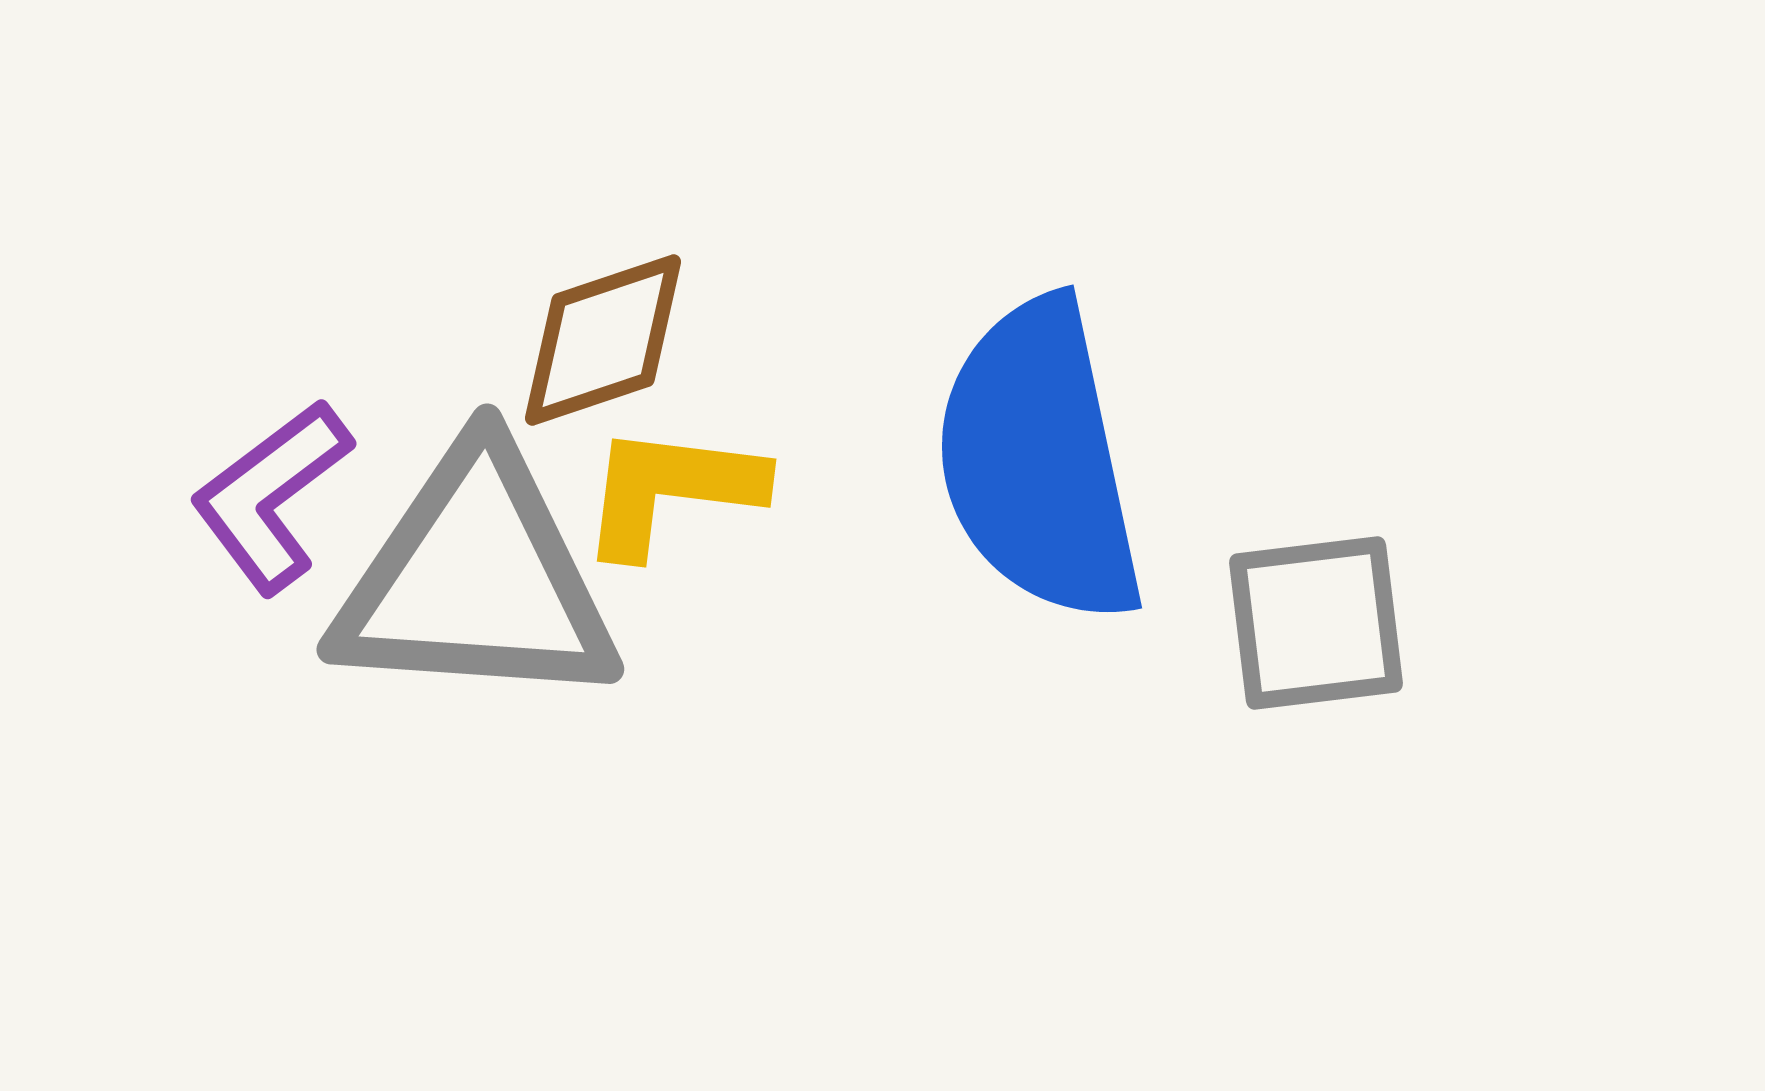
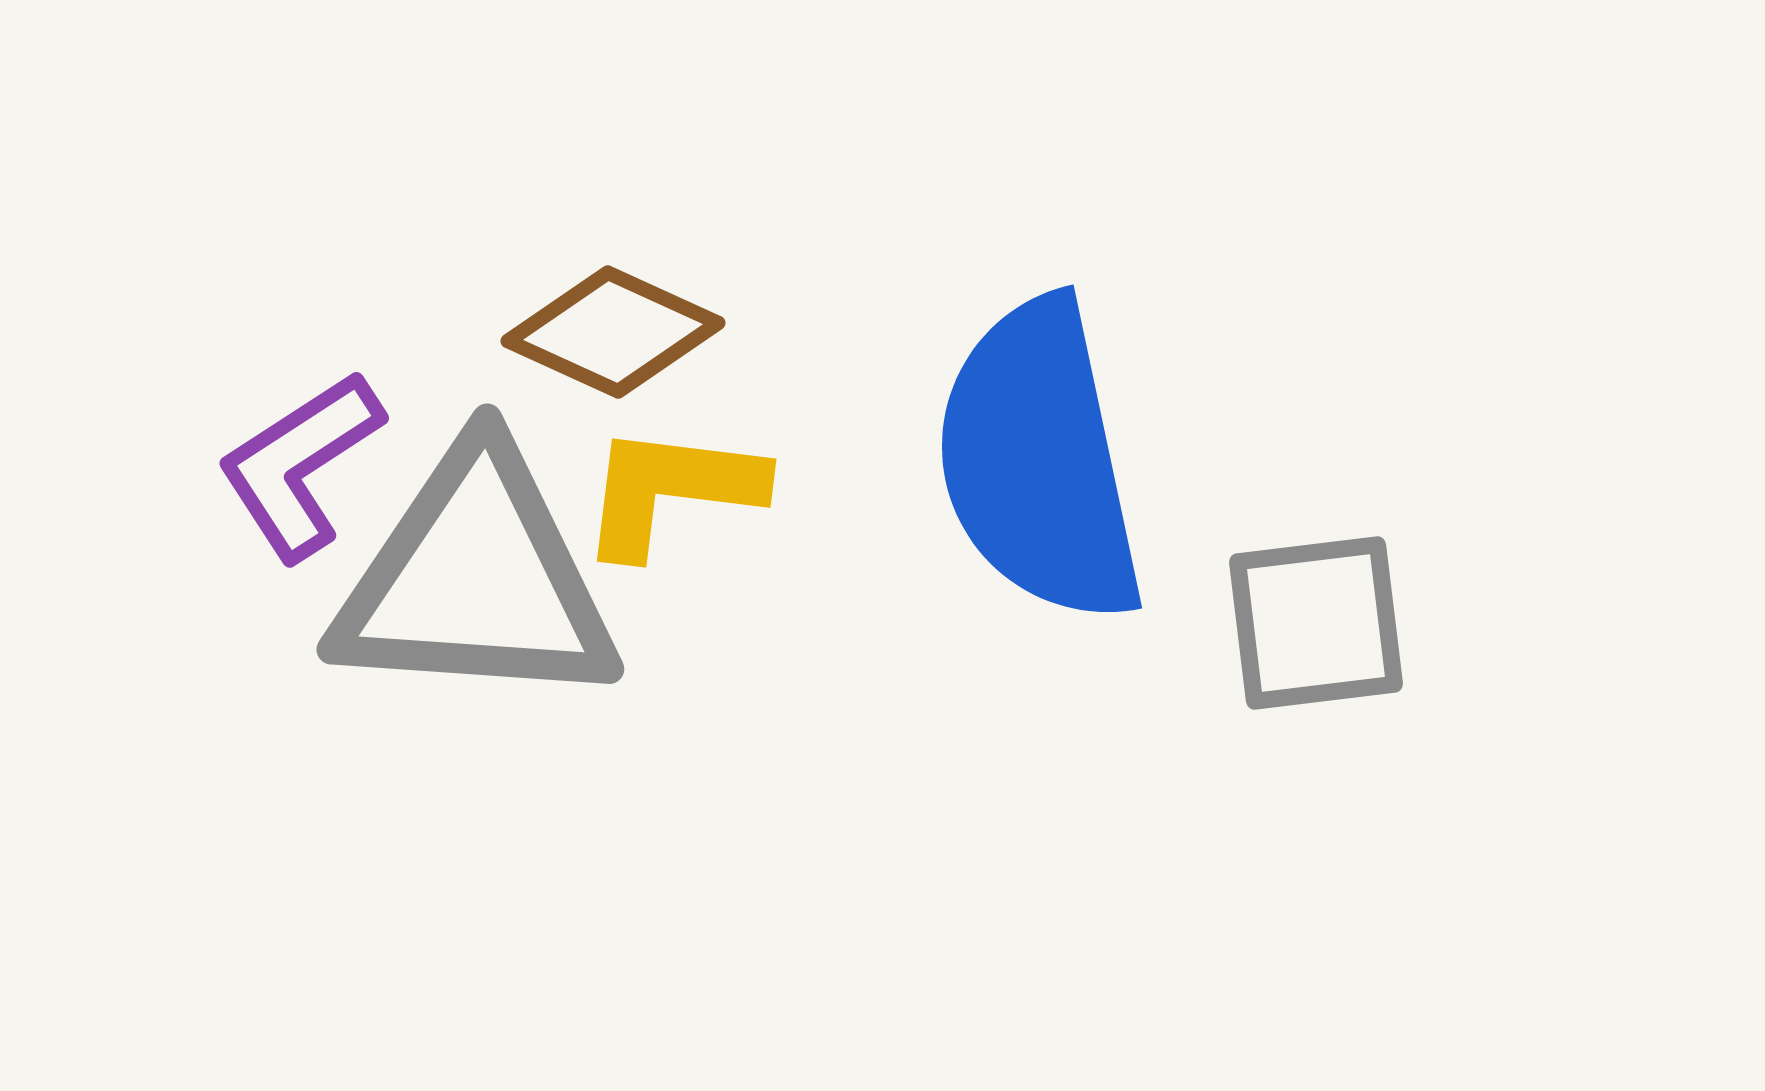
brown diamond: moved 10 px right, 8 px up; rotated 43 degrees clockwise
purple L-shape: moved 29 px right, 31 px up; rotated 4 degrees clockwise
